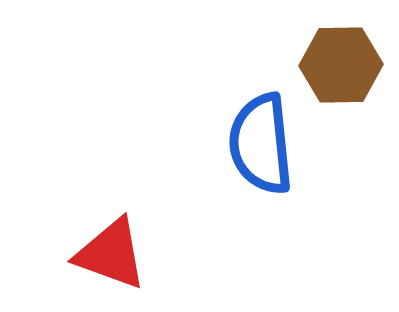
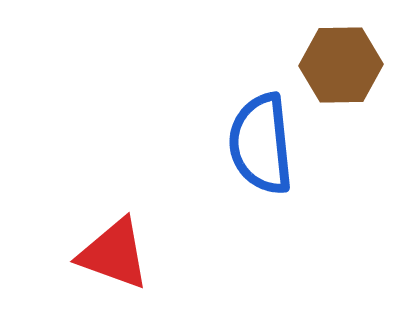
red triangle: moved 3 px right
